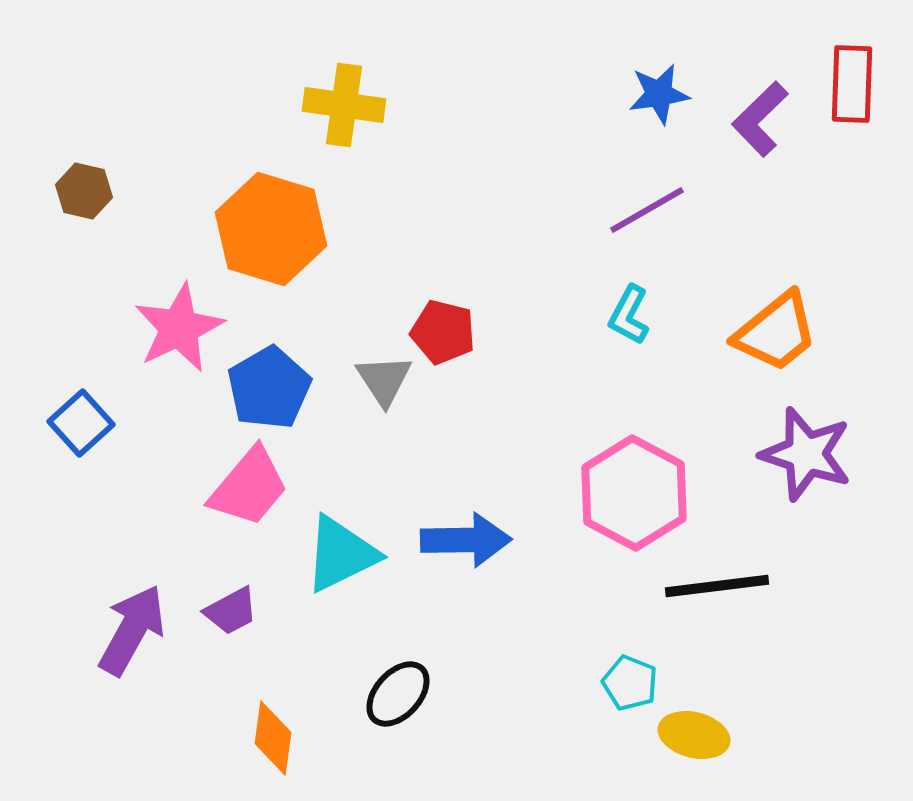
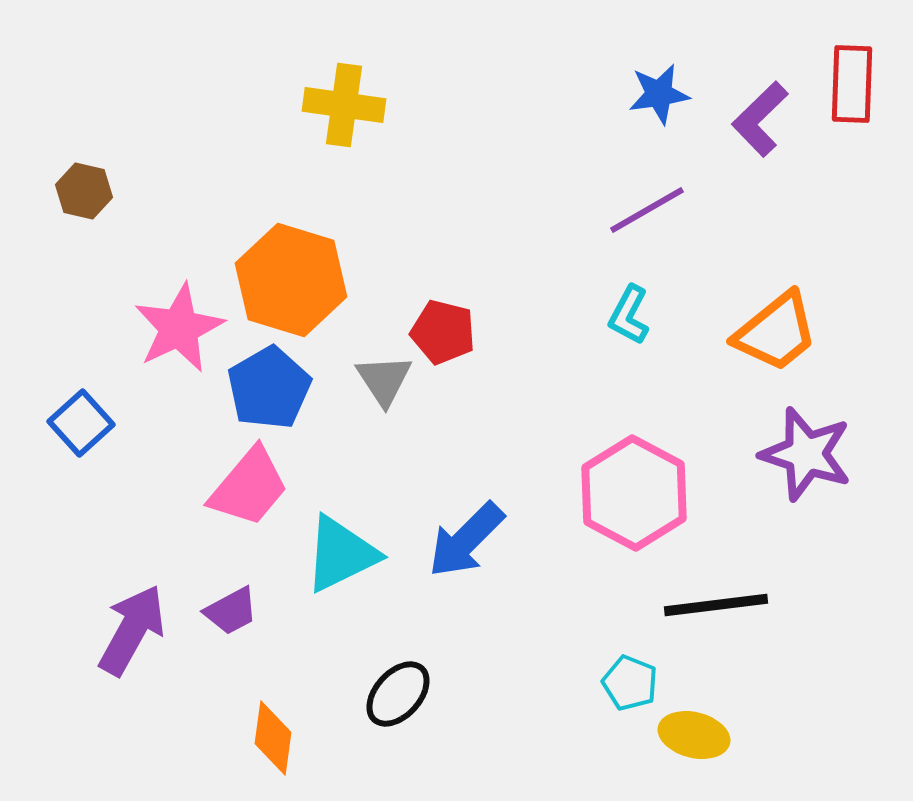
orange hexagon: moved 20 px right, 51 px down
blue arrow: rotated 136 degrees clockwise
black line: moved 1 px left, 19 px down
